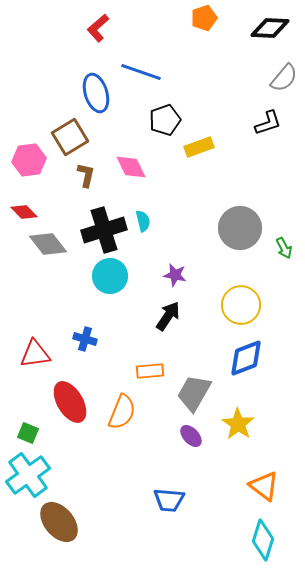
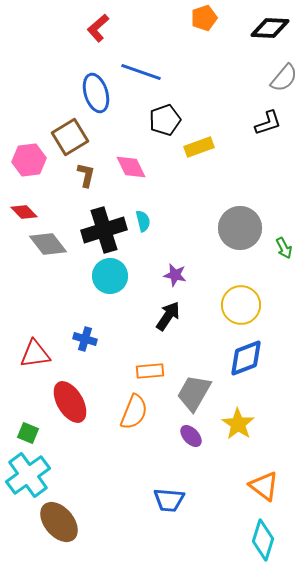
orange semicircle: moved 12 px right
